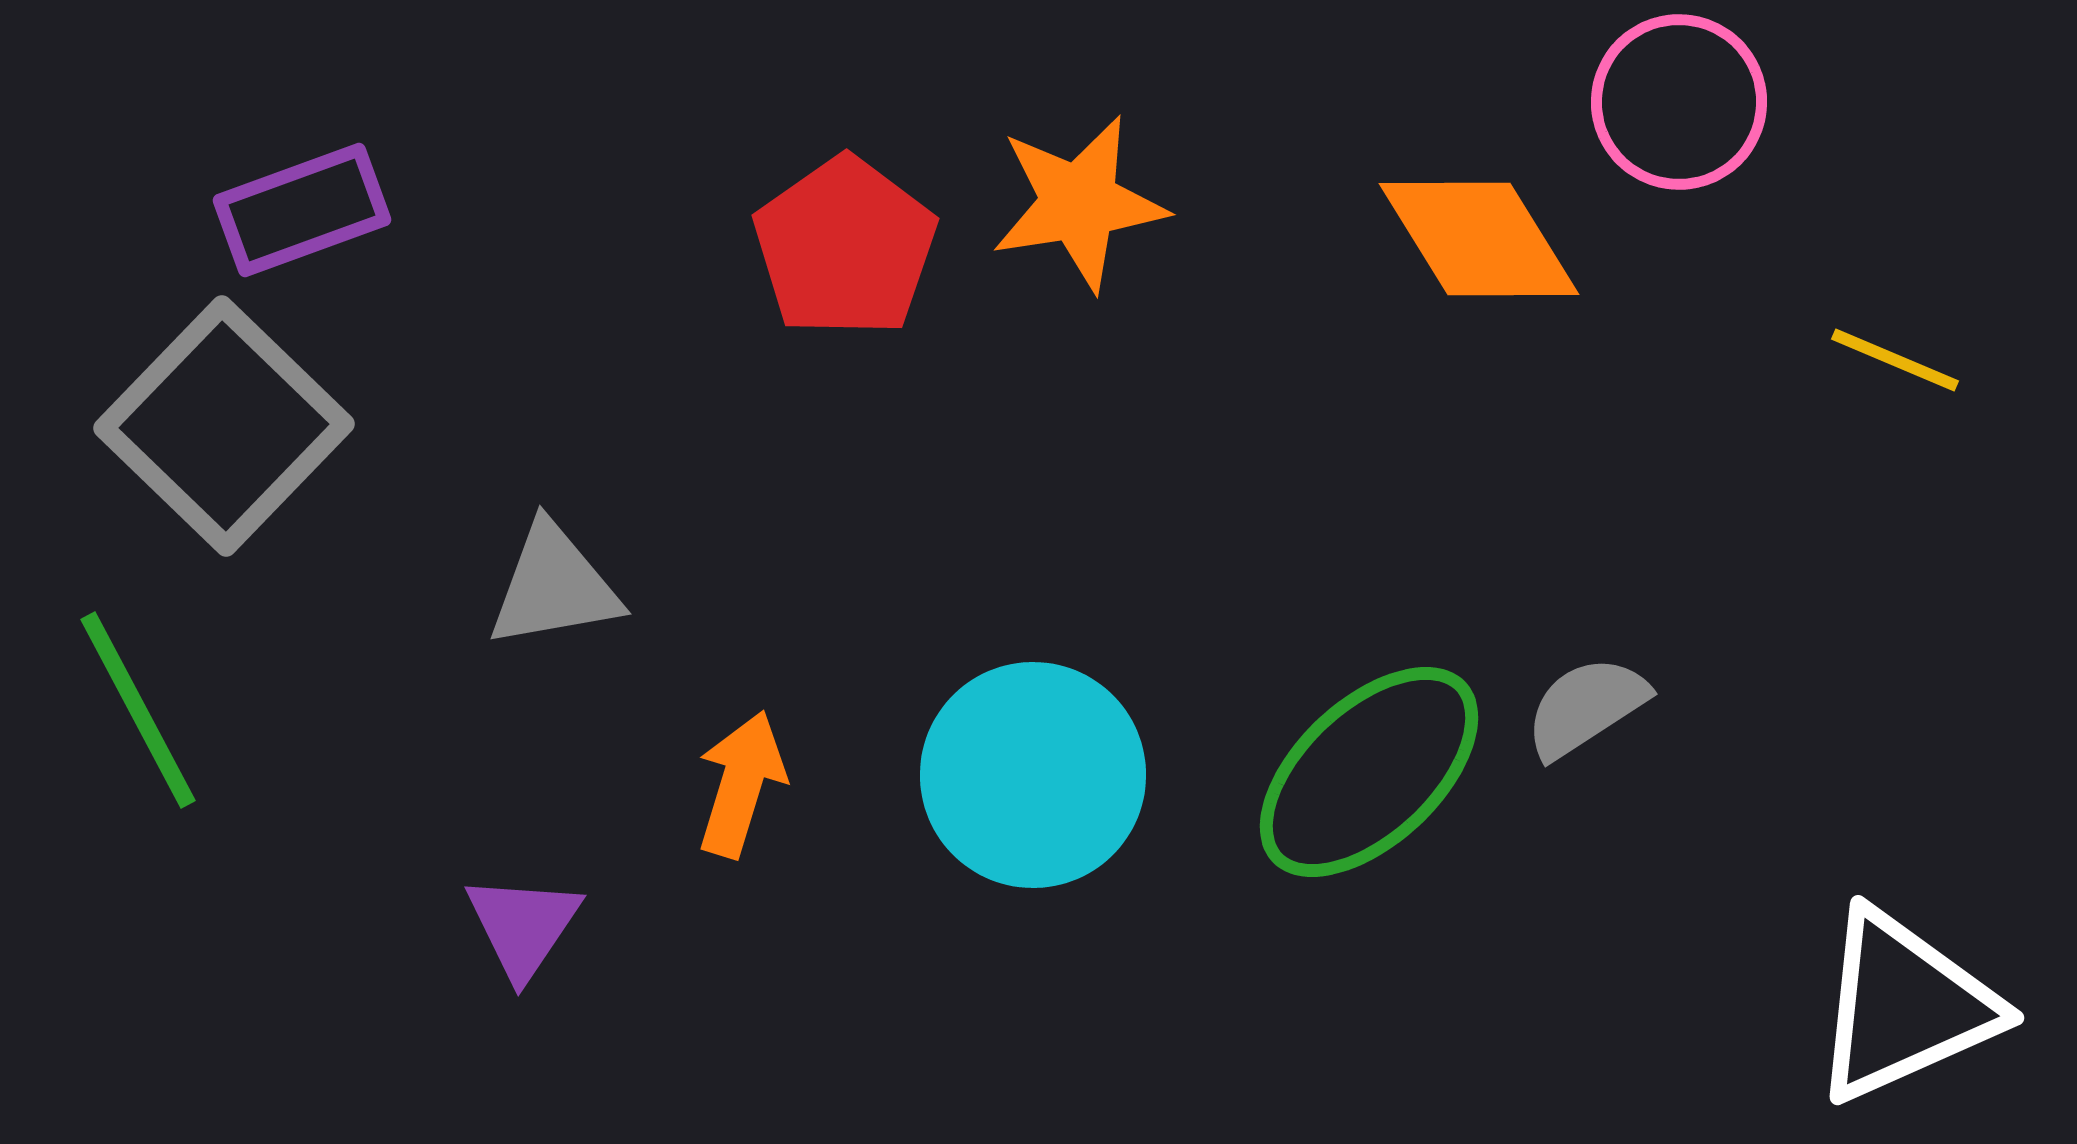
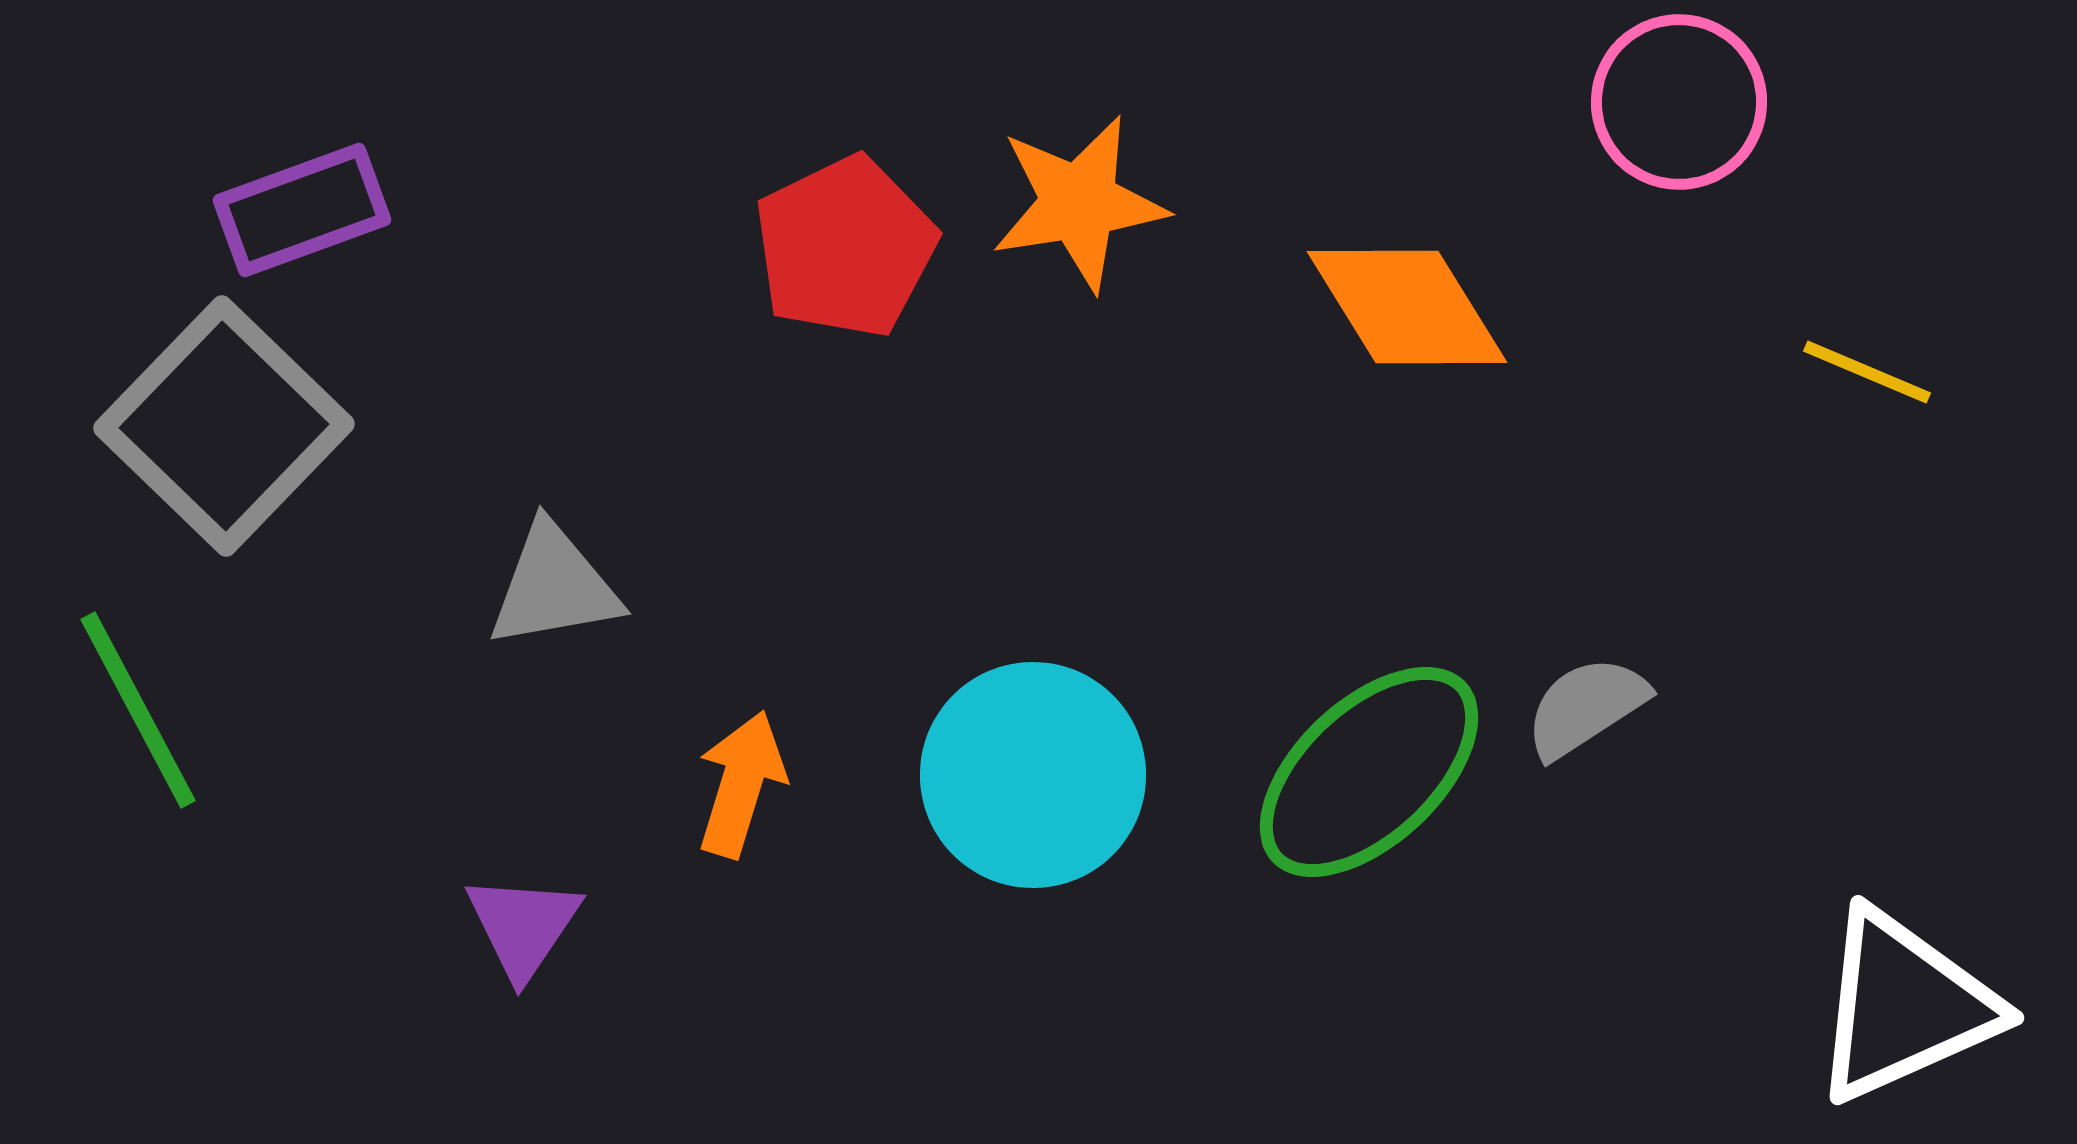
orange diamond: moved 72 px left, 68 px down
red pentagon: rotated 9 degrees clockwise
yellow line: moved 28 px left, 12 px down
